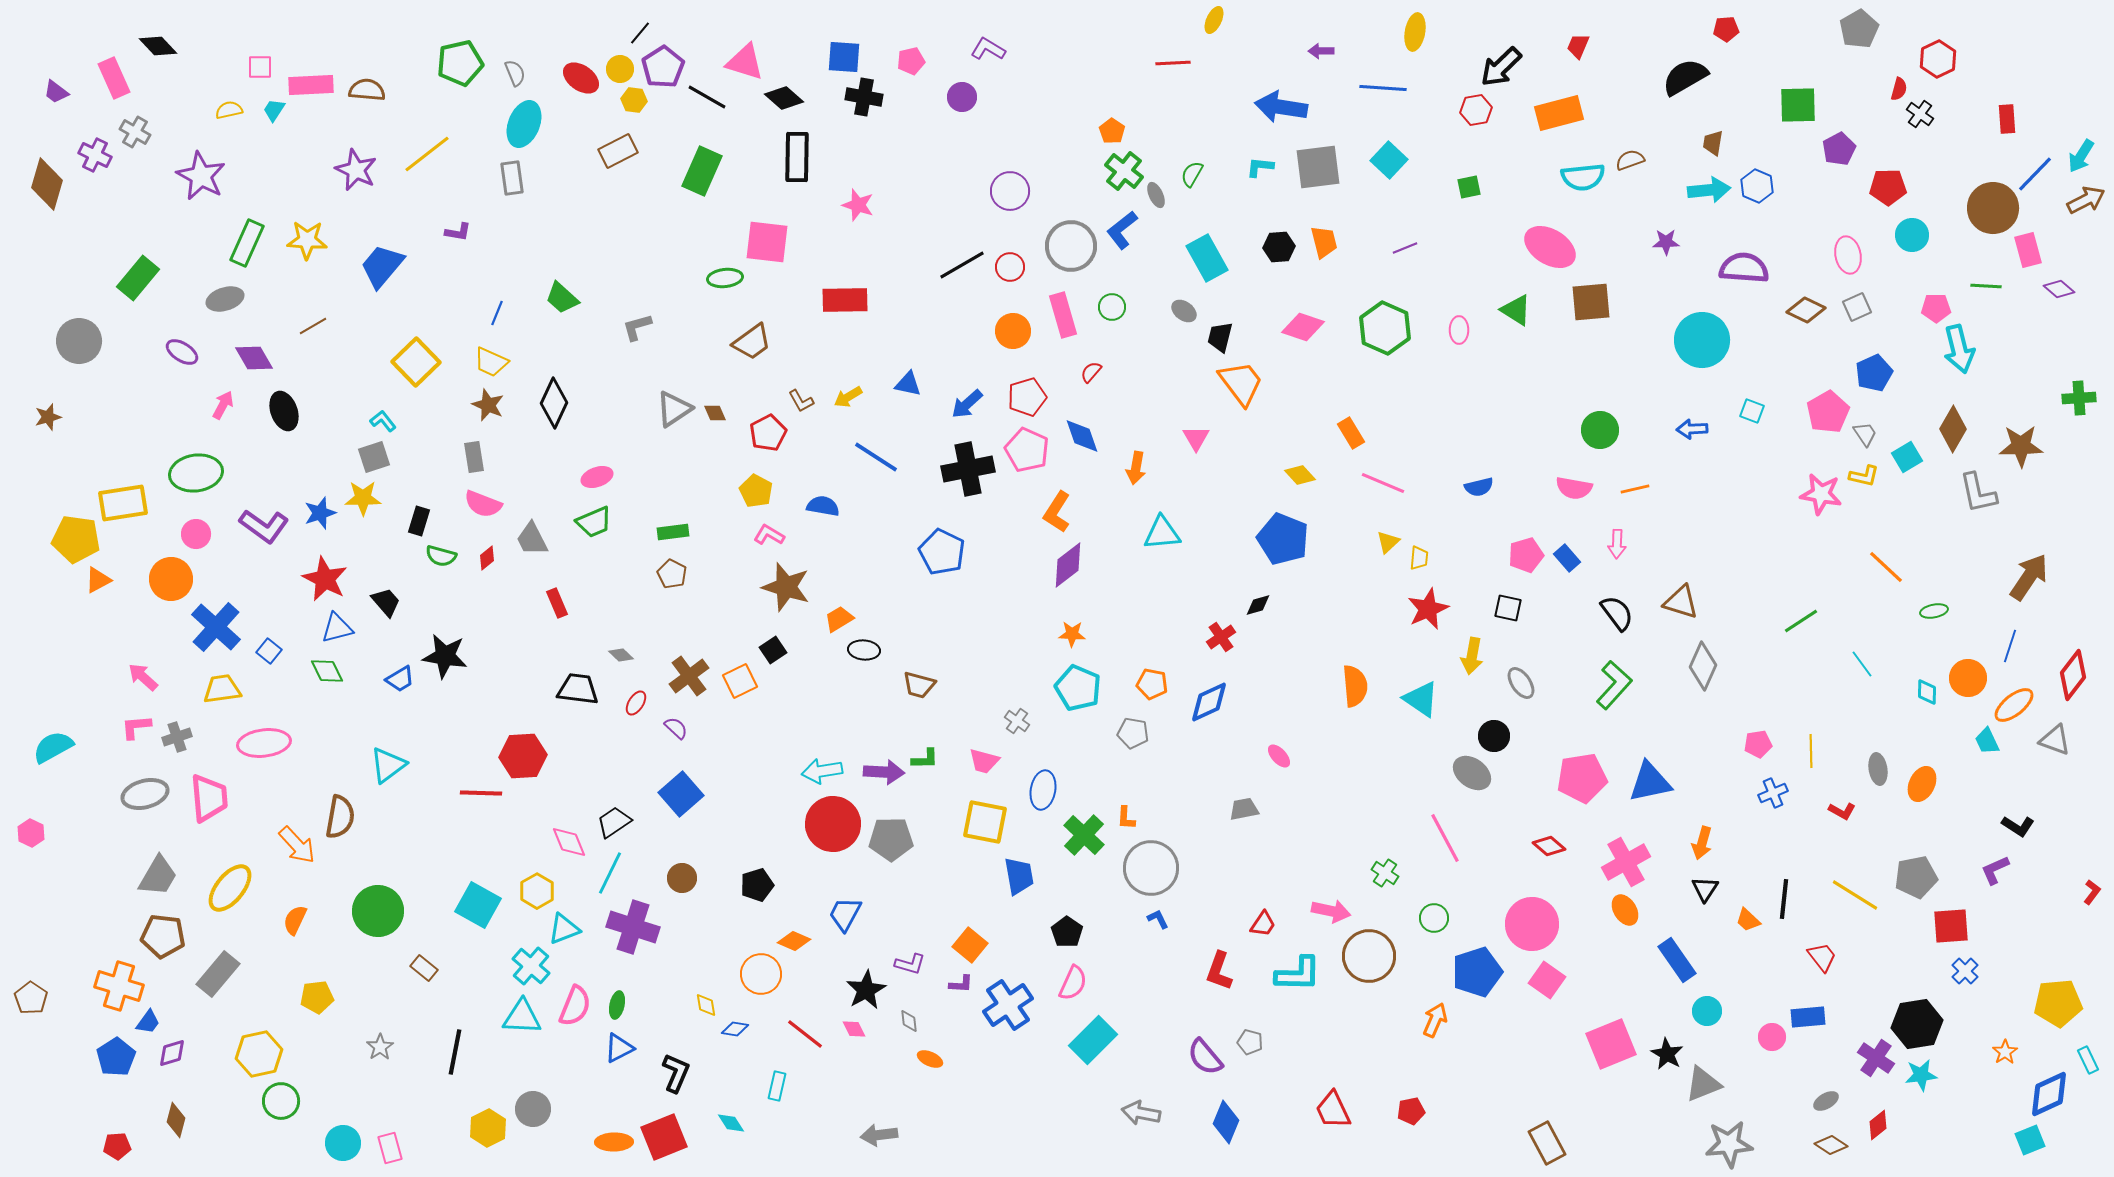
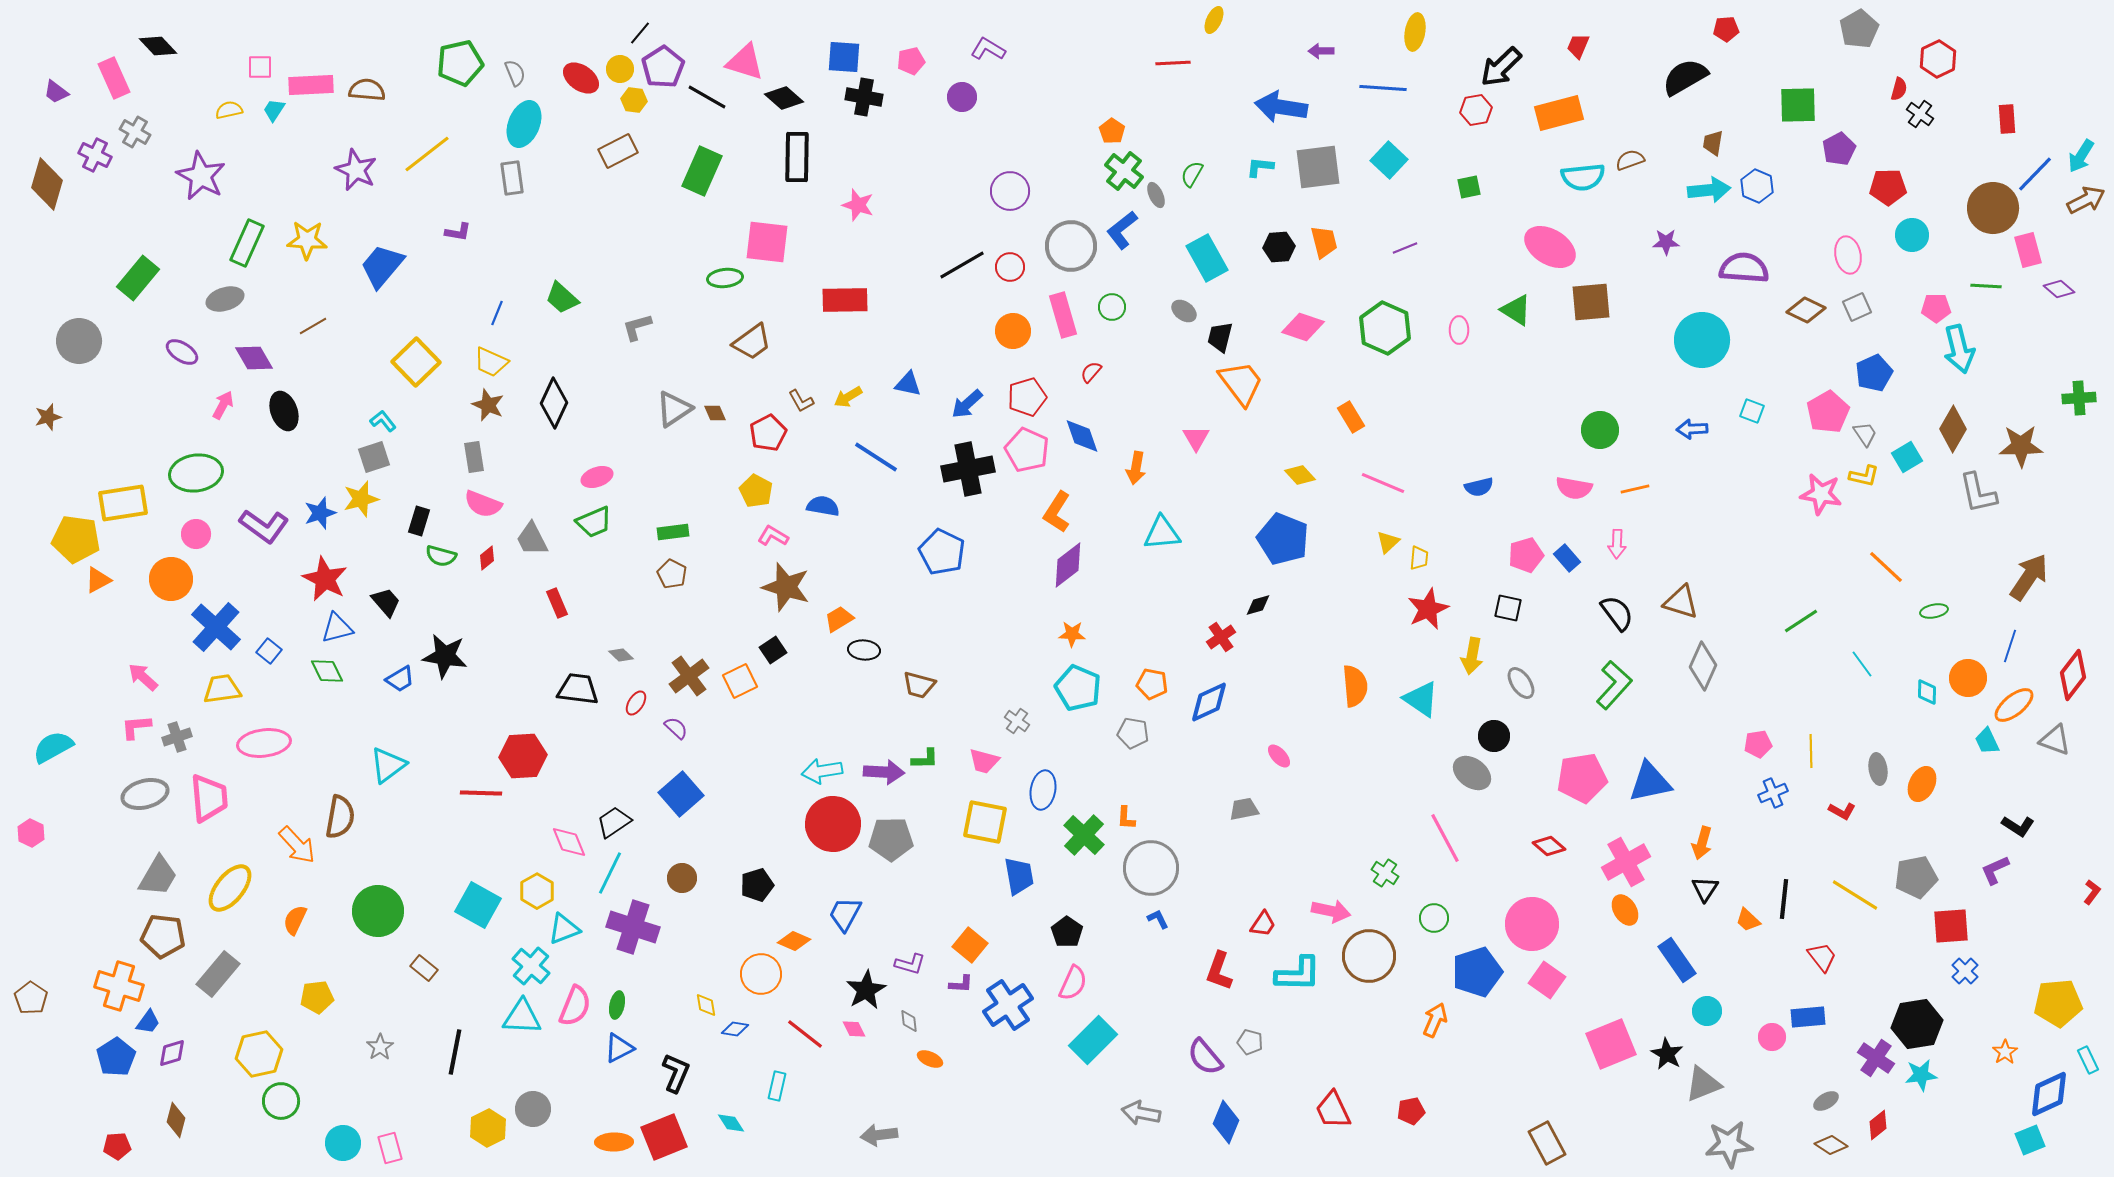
orange rectangle at (1351, 433): moved 16 px up
yellow star at (363, 498): moved 2 px left, 1 px down; rotated 15 degrees counterclockwise
pink L-shape at (769, 535): moved 4 px right, 1 px down
